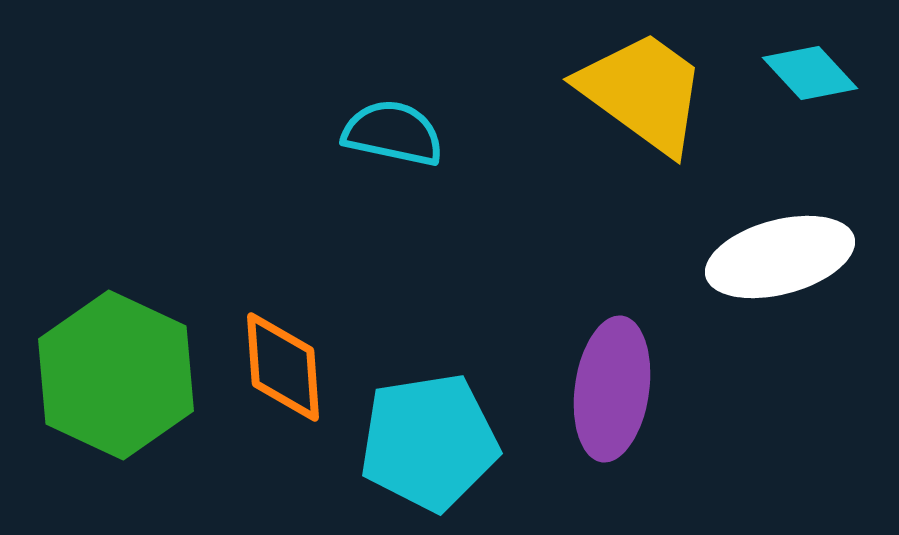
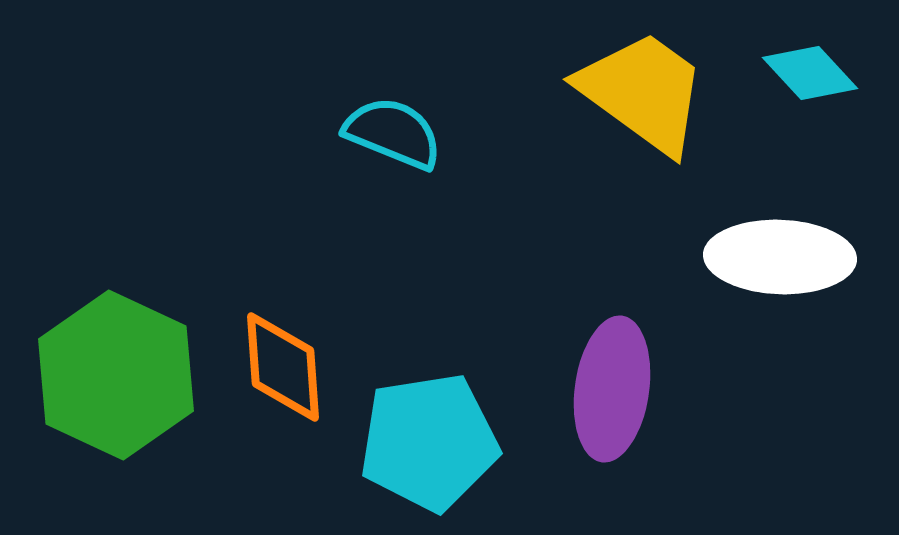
cyan semicircle: rotated 10 degrees clockwise
white ellipse: rotated 17 degrees clockwise
